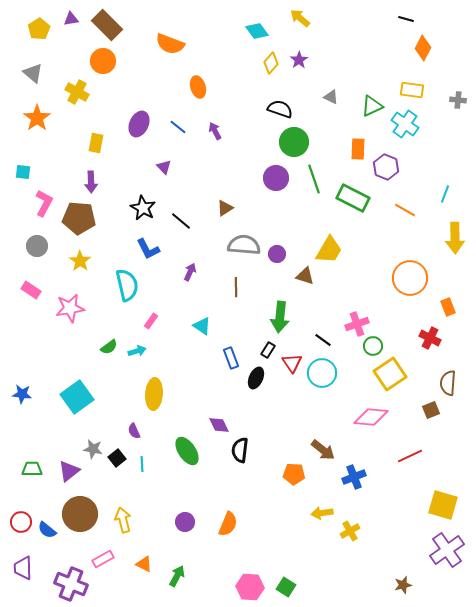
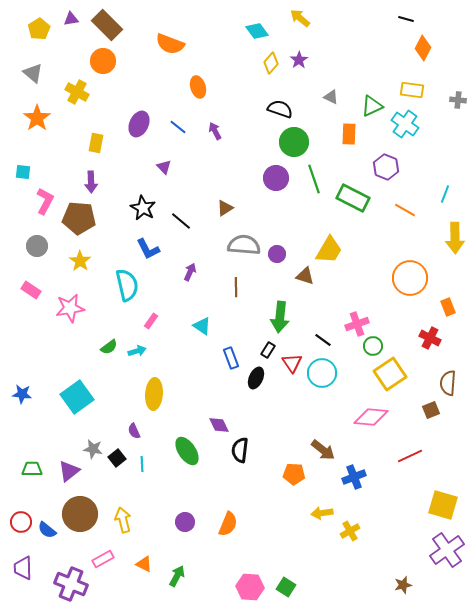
orange rectangle at (358, 149): moved 9 px left, 15 px up
pink L-shape at (44, 203): moved 1 px right, 2 px up
